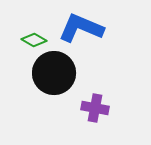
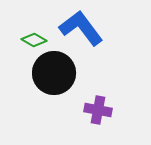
blue L-shape: rotated 30 degrees clockwise
purple cross: moved 3 px right, 2 px down
